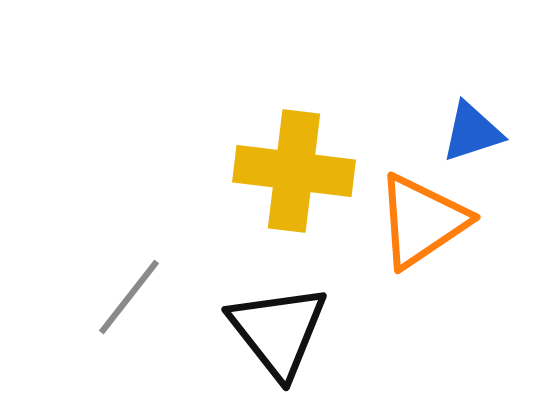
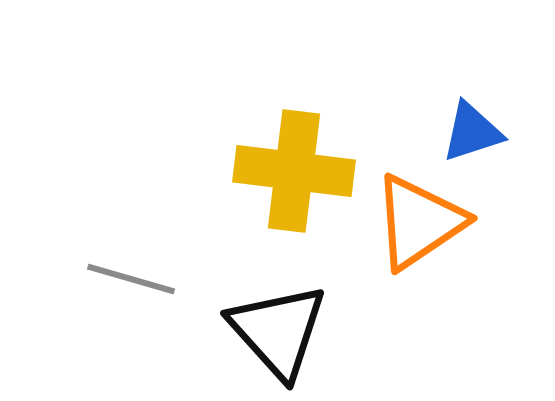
orange triangle: moved 3 px left, 1 px down
gray line: moved 2 px right, 18 px up; rotated 68 degrees clockwise
black triangle: rotated 4 degrees counterclockwise
